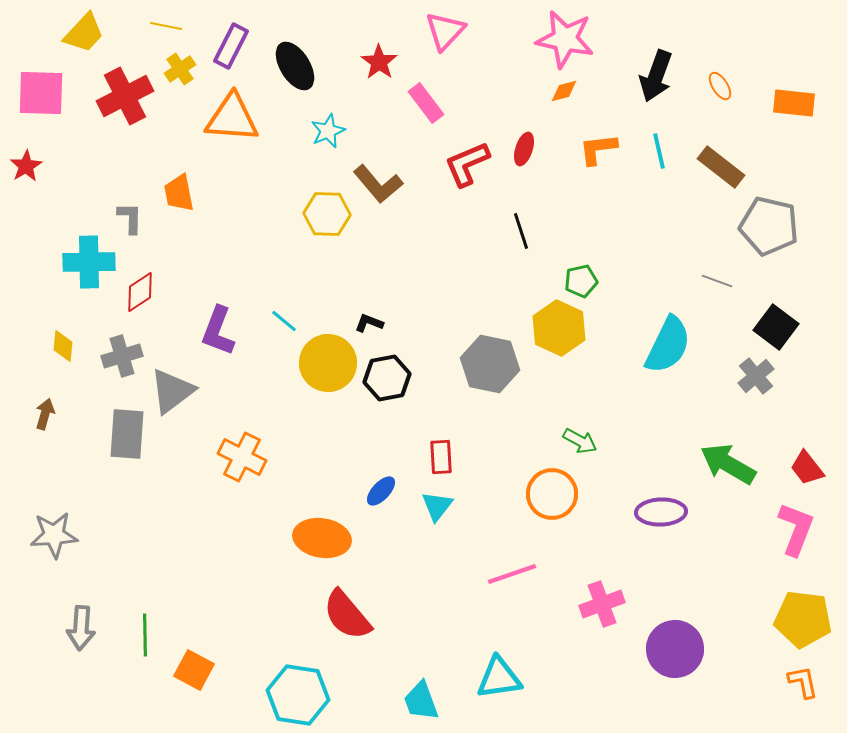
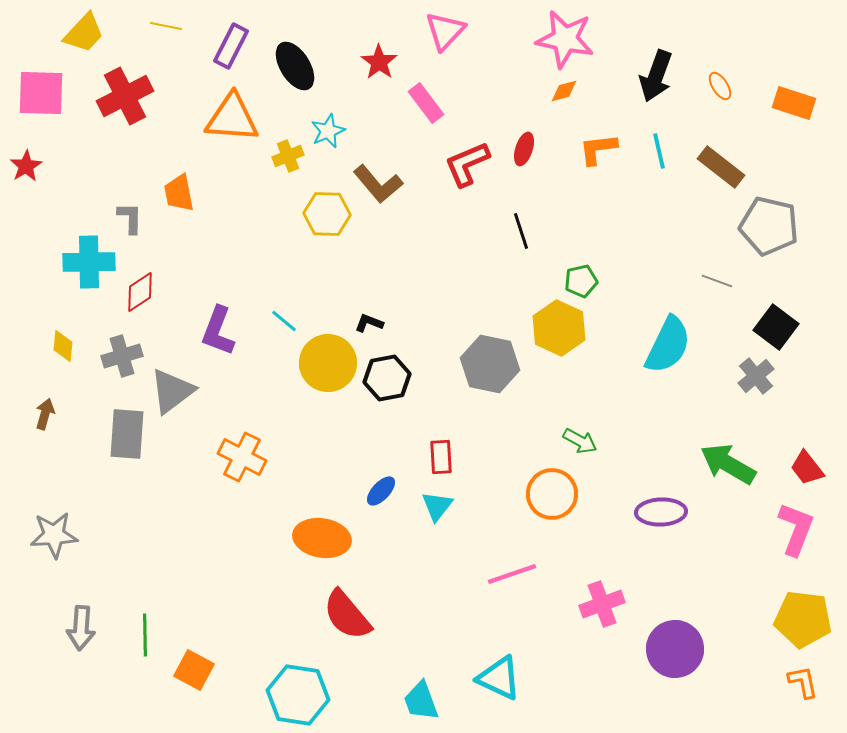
yellow cross at (180, 69): moved 108 px right, 87 px down; rotated 12 degrees clockwise
orange rectangle at (794, 103): rotated 12 degrees clockwise
cyan triangle at (499, 678): rotated 33 degrees clockwise
